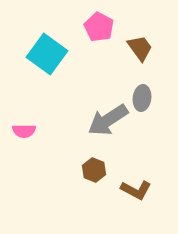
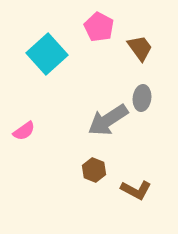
cyan square: rotated 12 degrees clockwise
pink semicircle: rotated 35 degrees counterclockwise
